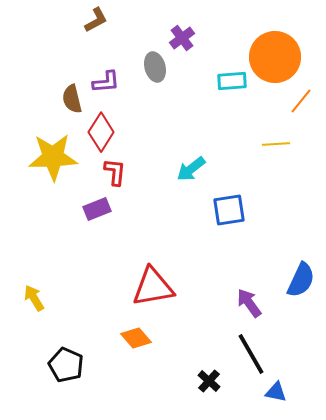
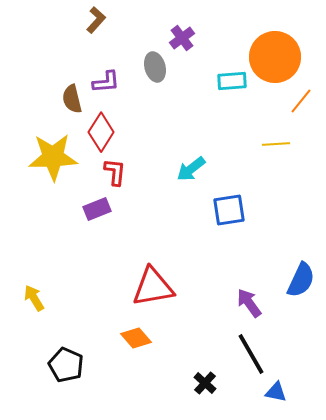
brown L-shape: rotated 20 degrees counterclockwise
black cross: moved 4 px left, 2 px down
